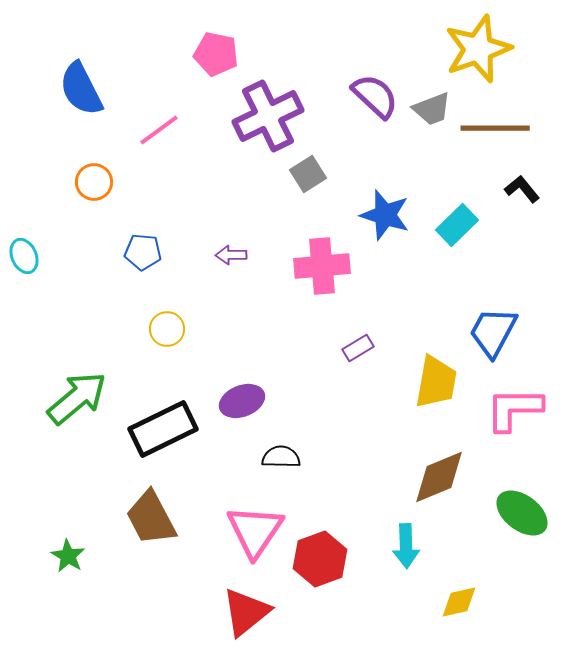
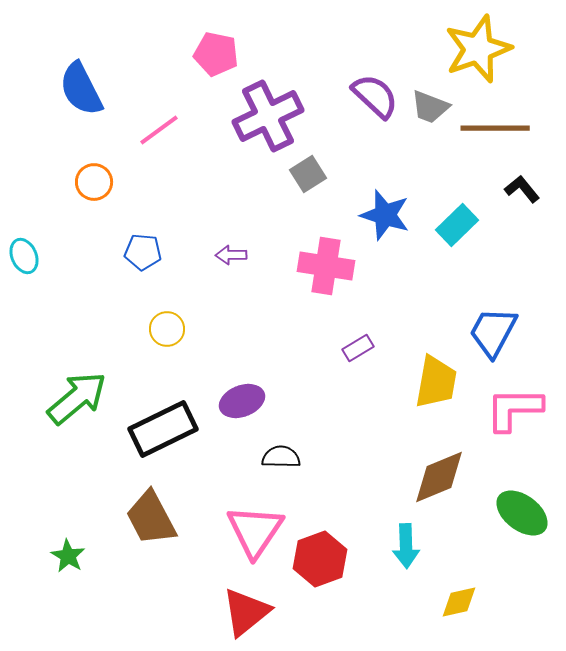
gray trapezoid: moved 2 px left, 2 px up; rotated 42 degrees clockwise
pink cross: moved 4 px right; rotated 14 degrees clockwise
